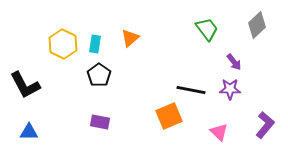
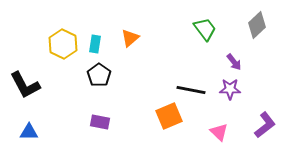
green trapezoid: moved 2 px left
purple L-shape: rotated 12 degrees clockwise
